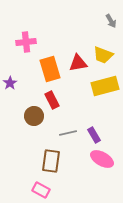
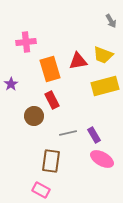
red triangle: moved 2 px up
purple star: moved 1 px right, 1 px down
